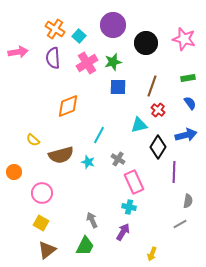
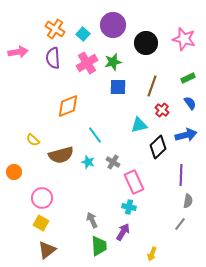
cyan square: moved 4 px right, 2 px up
green rectangle: rotated 16 degrees counterclockwise
red cross: moved 4 px right
cyan line: moved 4 px left; rotated 66 degrees counterclockwise
black diamond: rotated 15 degrees clockwise
gray cross: moved 5 px left, 3 px down
purple line: moved 7 px right, 3 px down
pink circle: moved 5 px down
gray line: rotated 24 degrees counterclockwise
green trapezoid: moved 14 px right; rotated 30 degrees counterclockwise
